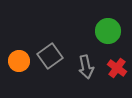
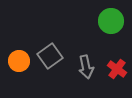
green circle: moved 3 px right, 10 px up
red cross: moved 1 px down
